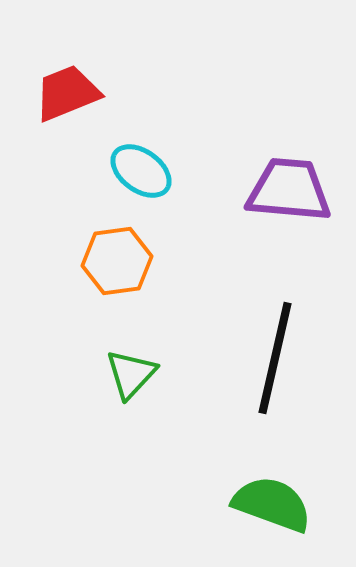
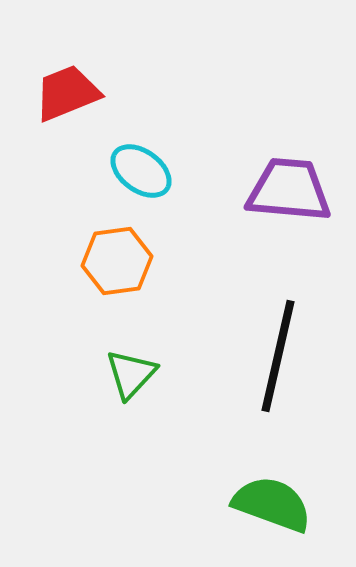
black line: moved 3 px right, 2 px up
